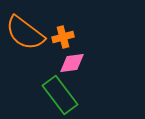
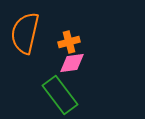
orange semicircle: rotated 66 degrees clockwise
orange cross: moved 6 px right, 5 px down
